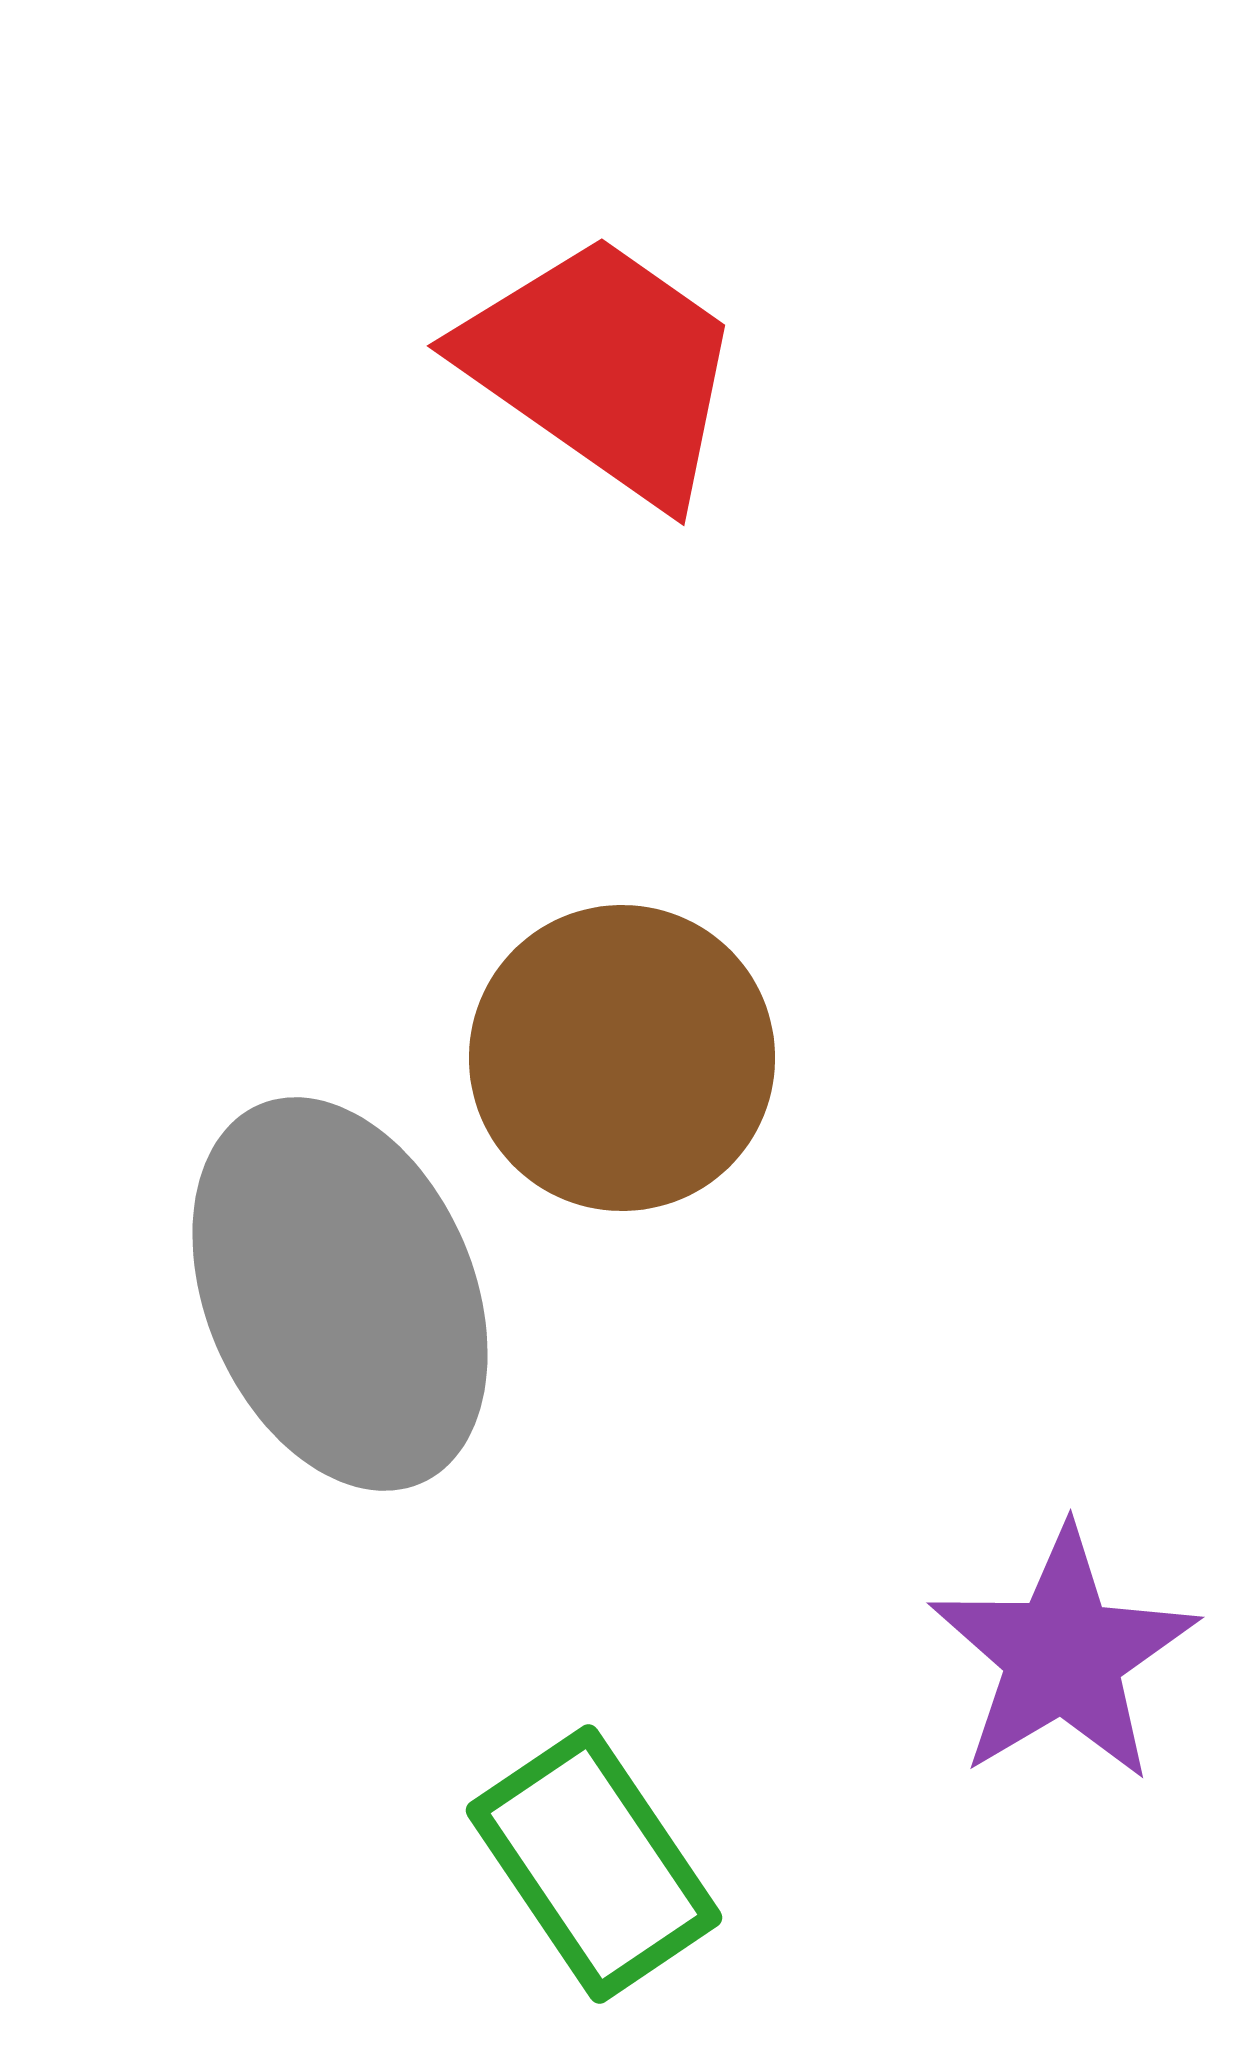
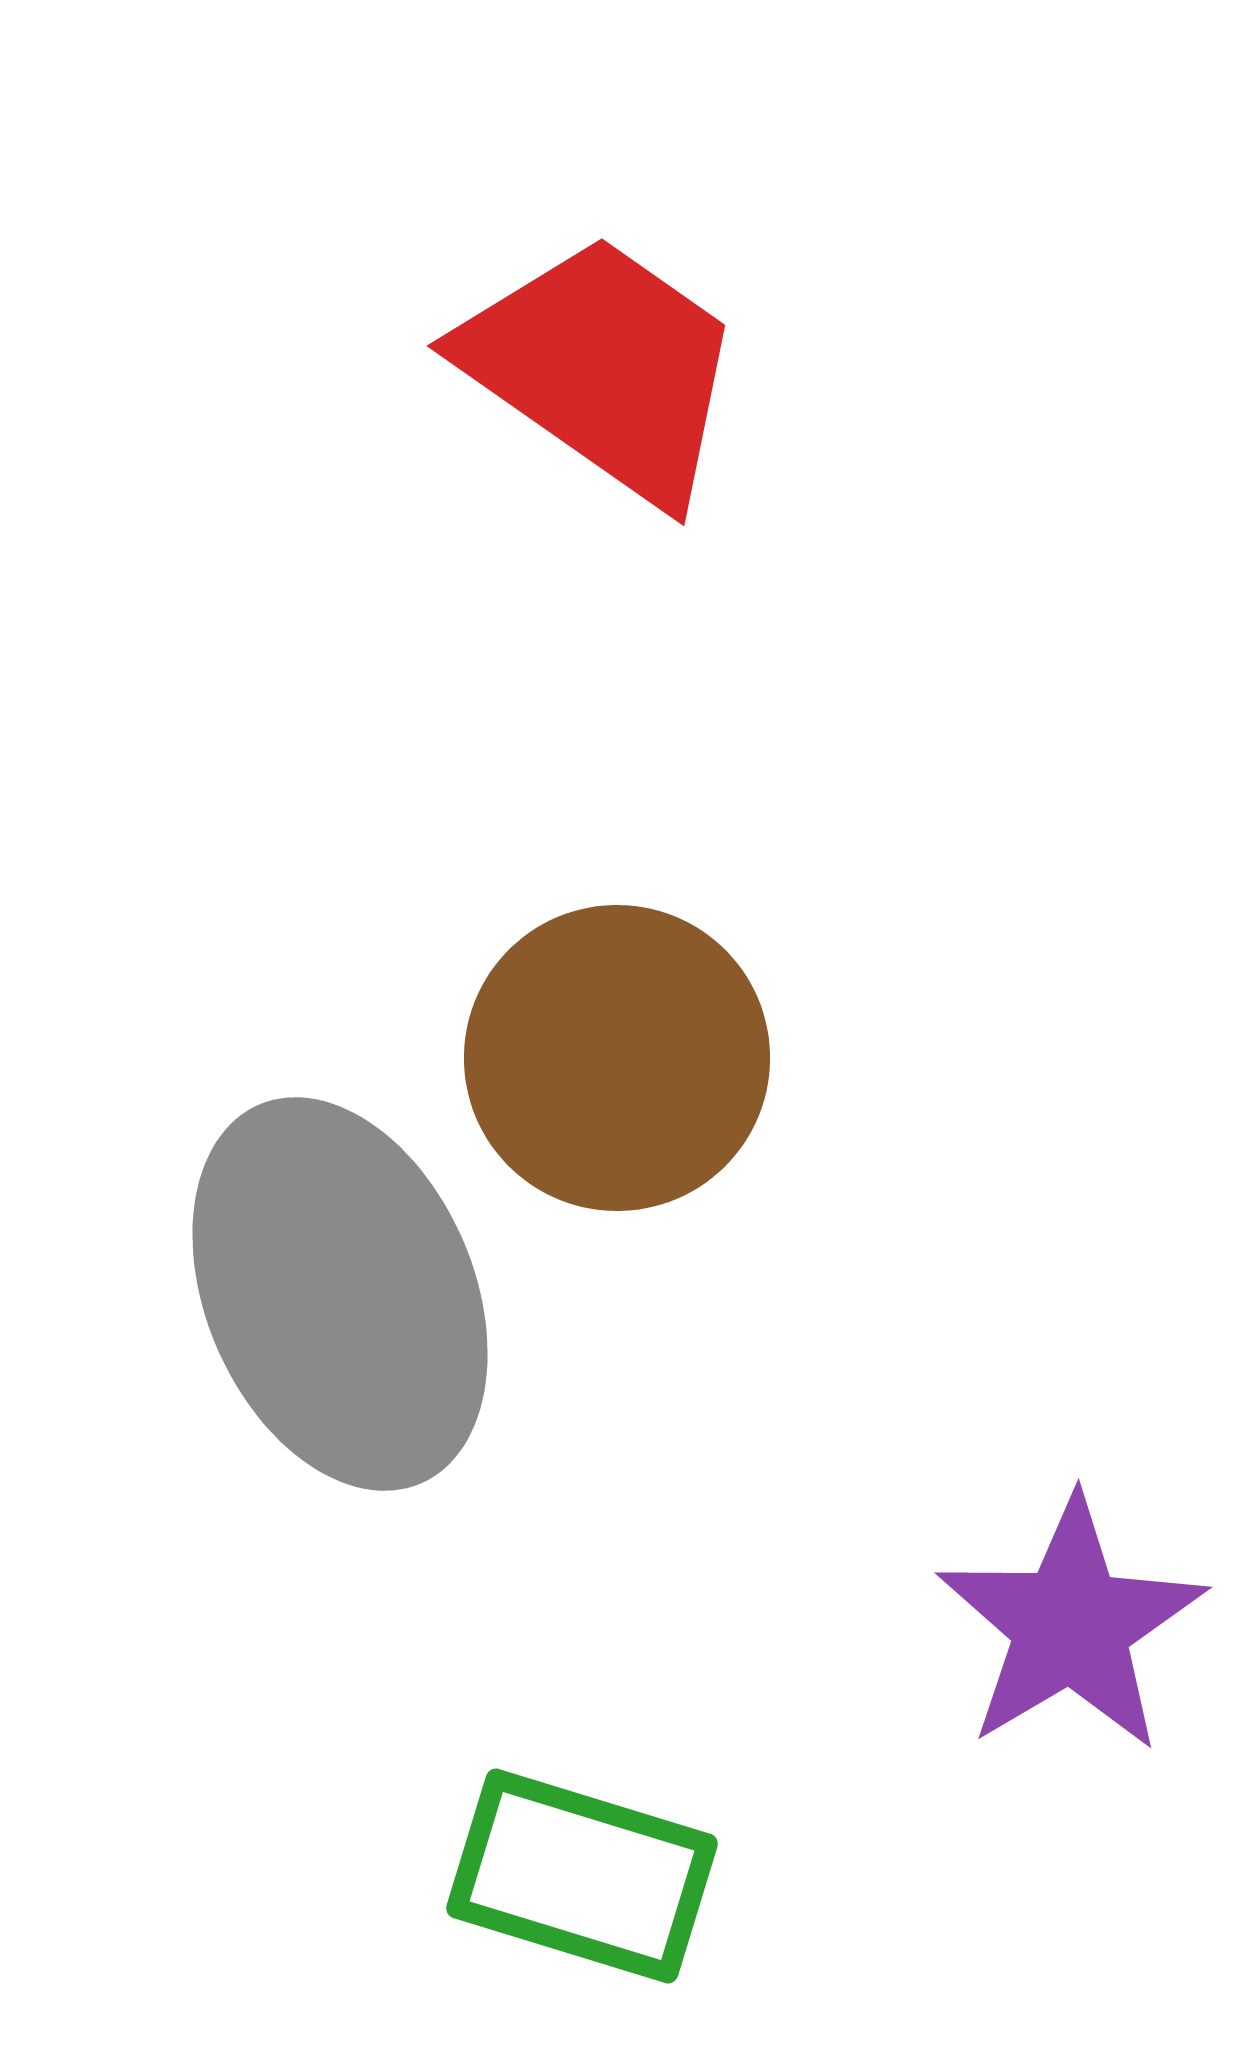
brown circle: moved 5 px left
purple star: moved 8 px right, 30 px up
green rectangle: moved 12 px left, 12 px down; rotated 39 degrees counterclockwise
